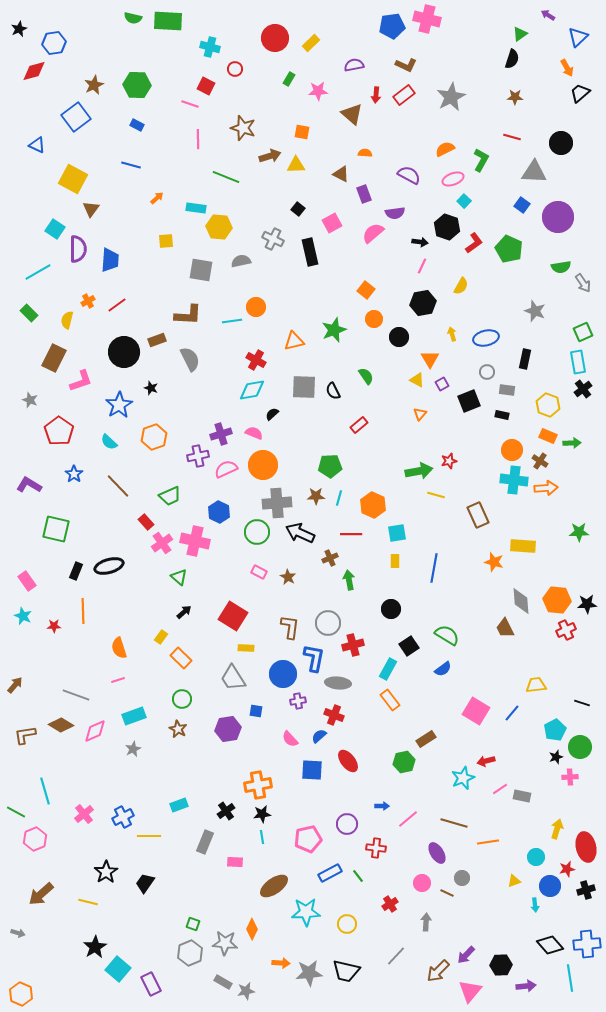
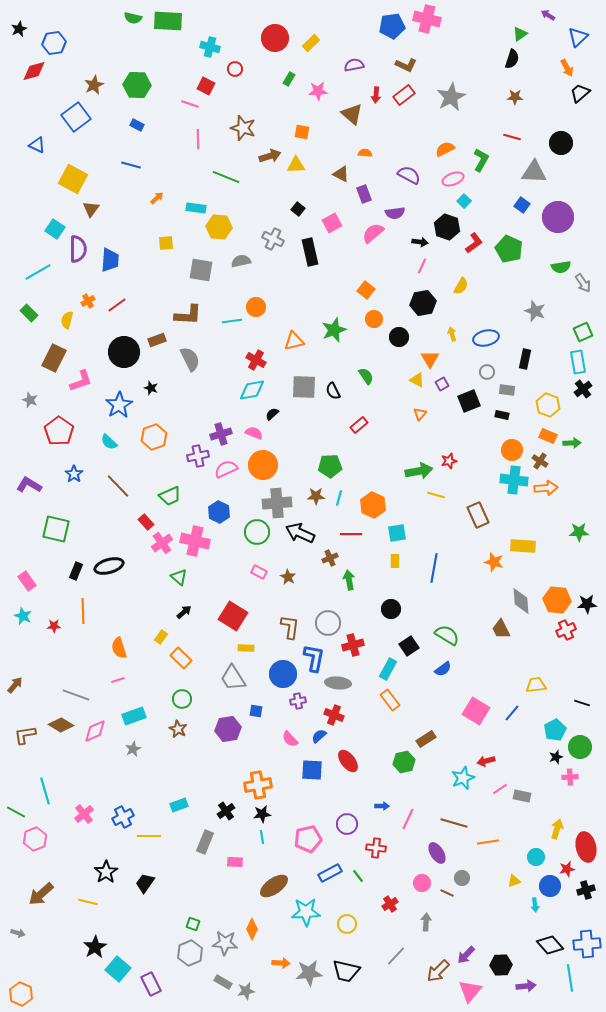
yellow square at (166, 241): moved 2 px down
brown trapezoid at (505, 628): moved 4 px left, 1 px down
pink line at (408, 819): rotated 25 degrees counterclockwise
